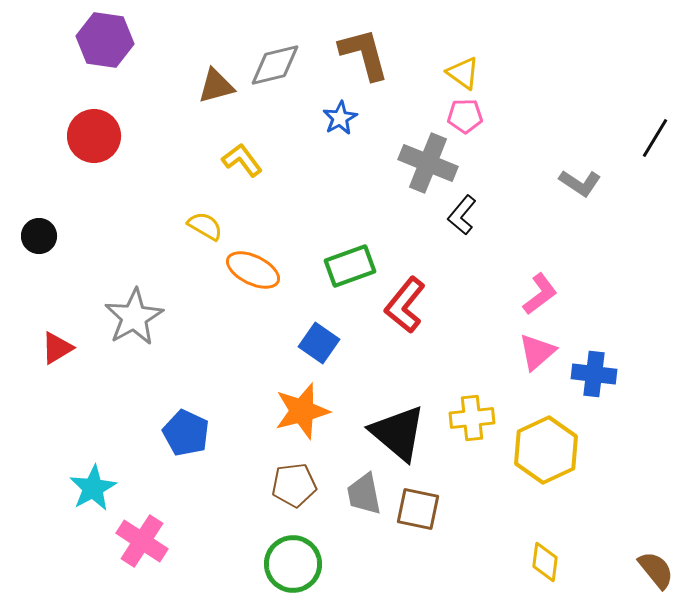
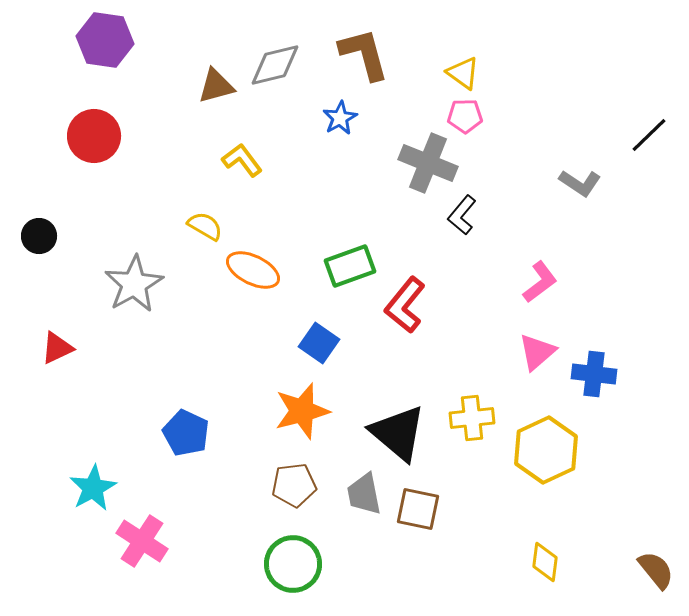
black line: moved 6 px left, 3 px up; rotated 15 degrees clockwise
pink L-shape: moved 12 px up
gray star: moved 33 px up
red triangle: rotated 6 degrees clockwise
